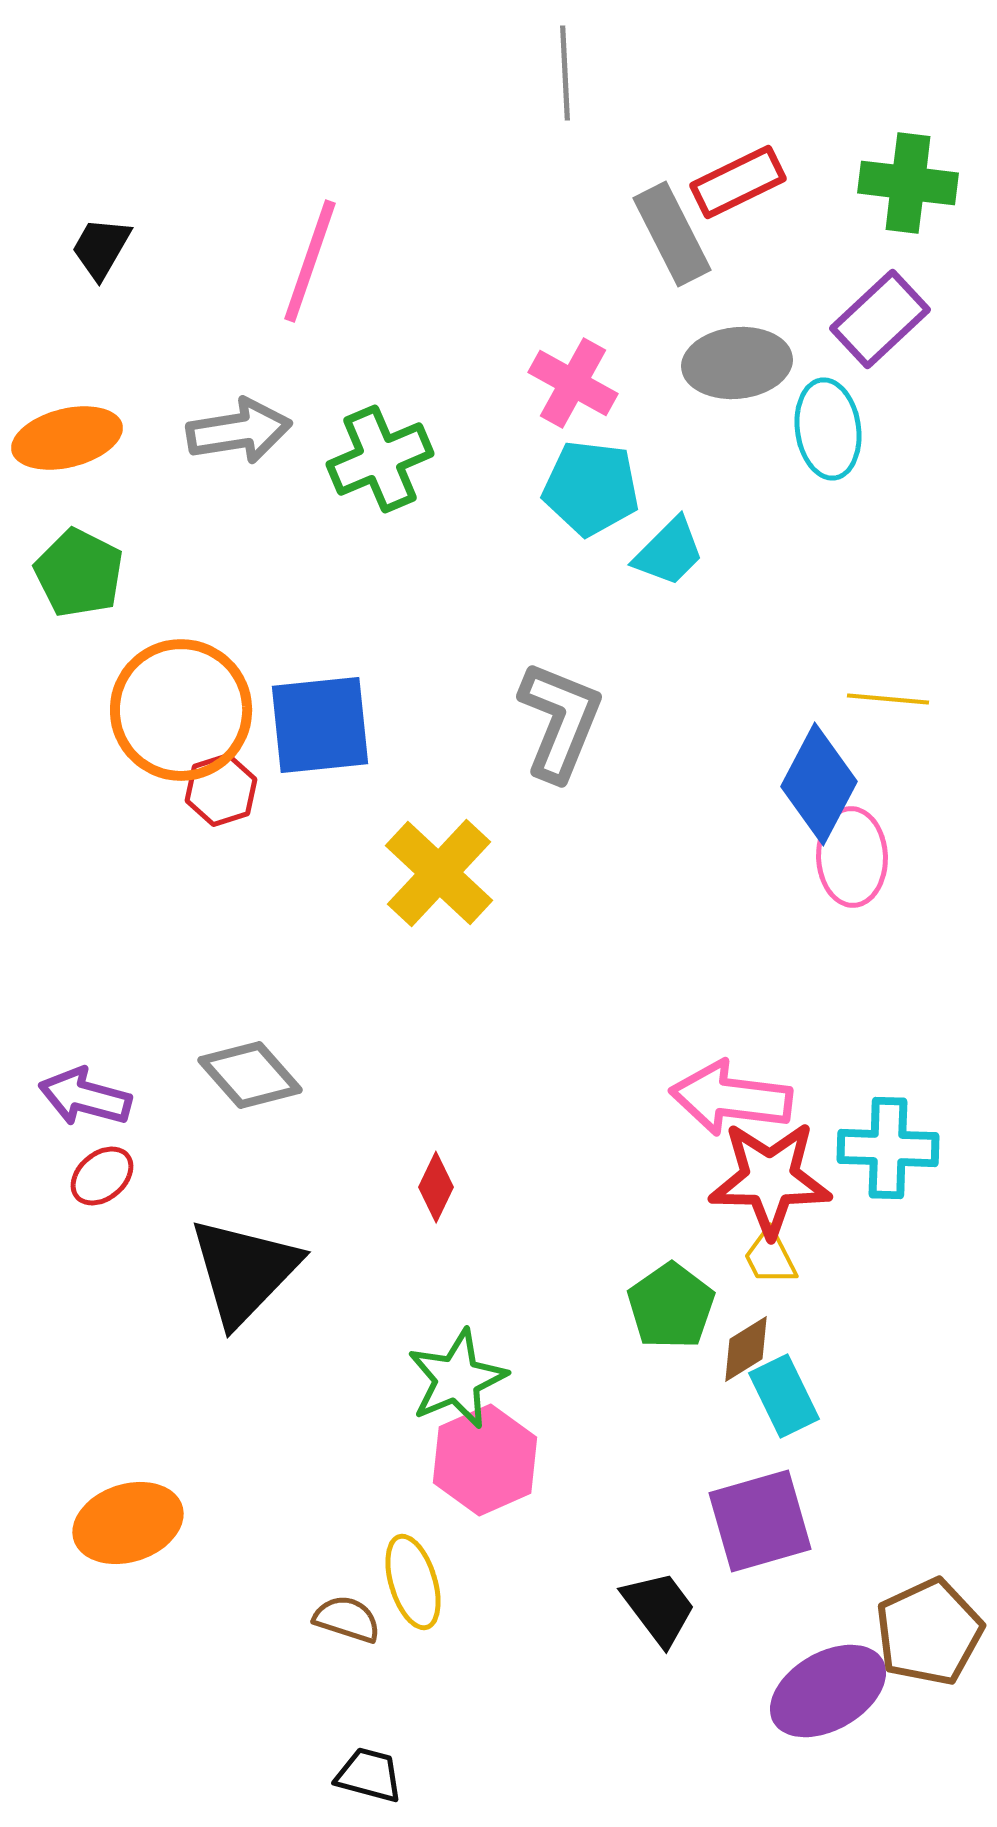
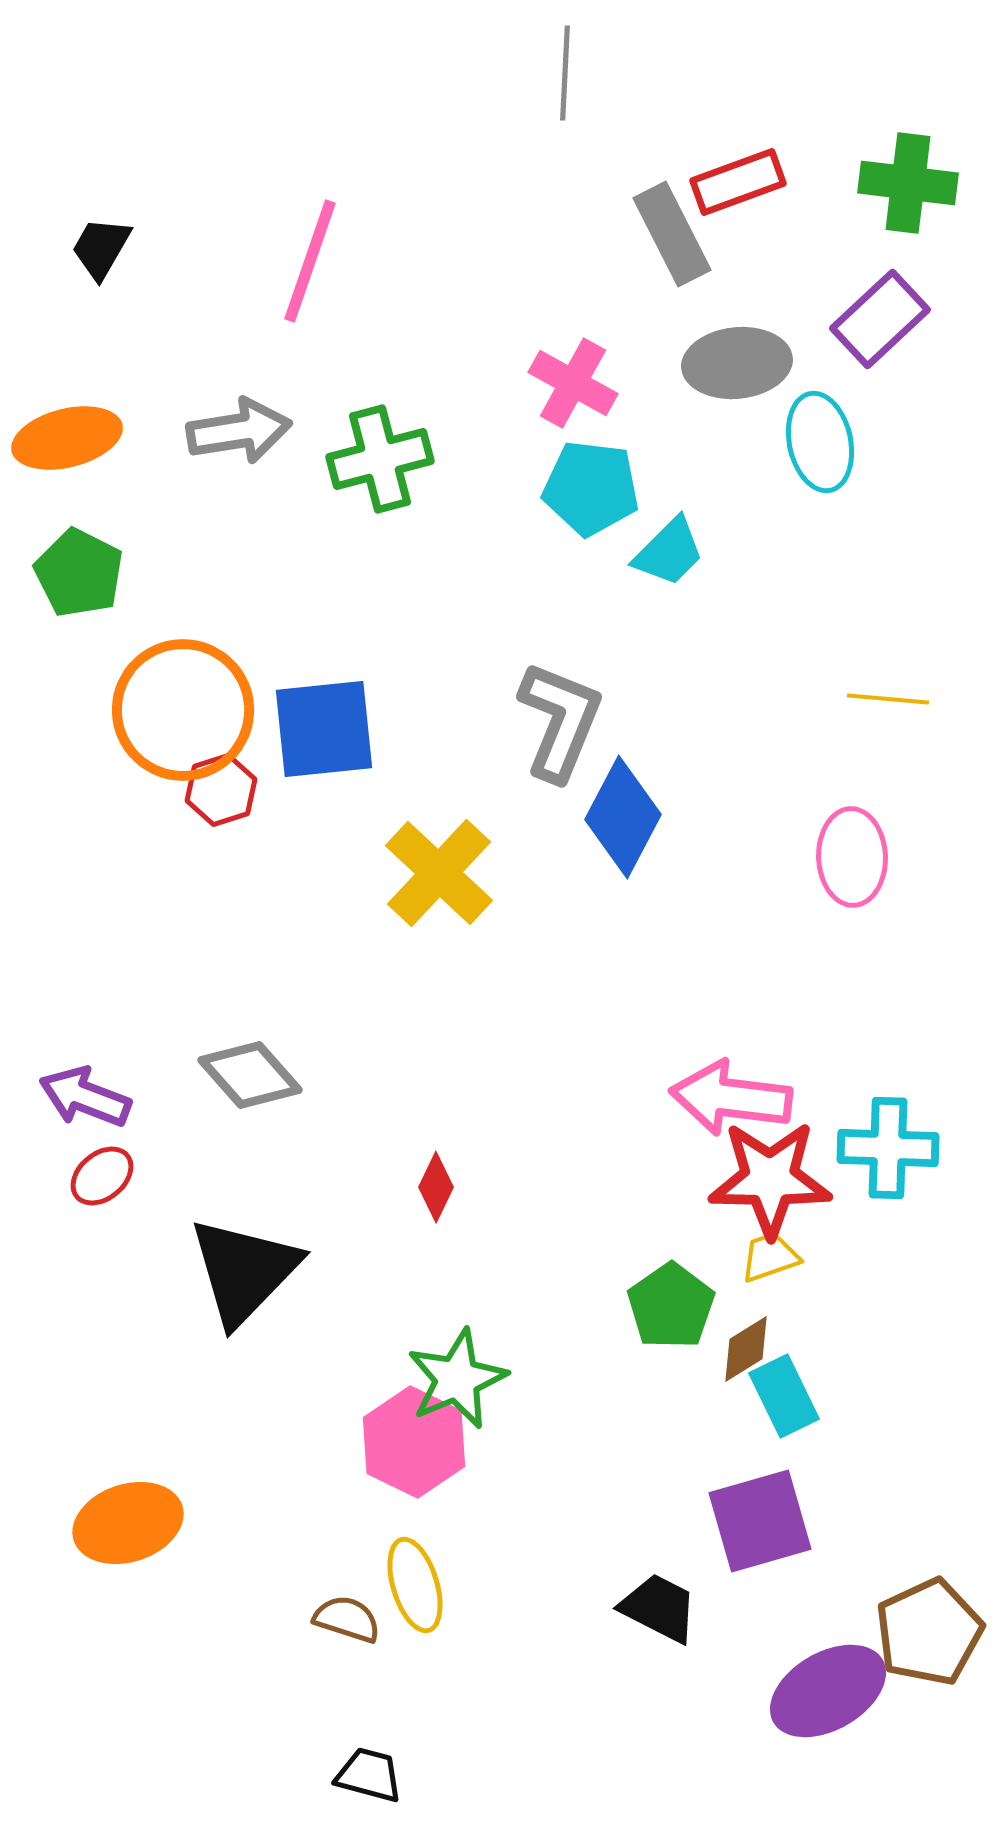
gray line at (565, 73): rotated 6 degrees clockwise
red rectangle at (738, 182): rotated 6 degrees clockwise
cyan ellipse at (828, 429): moved 8 px left, 13 px down; rotated 4 degrees counterclockwise
green cross at (380, 459): rotated 8 degrees clockwise
orange circle at (181, 710): moved 2 px right
blue square at (320, 725): moved 4 px right, 4 px down
blue diamond at (819, 784): moved 196 px left, 33 px down
purple arrow at (85, 1097): rotated 6 degrees clockwise
yellow trapezoid at (770, 1257): rotated 98 degrees clockwise
pink hexagon at (485, 1460): moved 71 px left, 18 px up; rotated 10 degrees counterclockwise
yellow ellipse at (413, 1582): moved 2 px right, 3 px down
black trapezoid at (659, 1608): rotated 26 degrees counterclockwise
